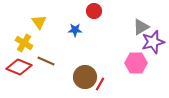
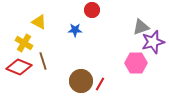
red circle: moved 2 px left, 1 px up
yellow triangle: rotated 28 degrees counterclockwise
gray triangle: rotated 12 degrees clockwise
brown line: moved 3 px left; rotated 48 degrees clockwise
brown circle: moved 4 px left, 4 px down
